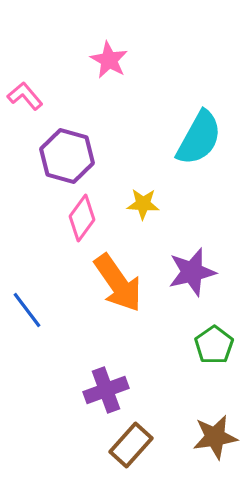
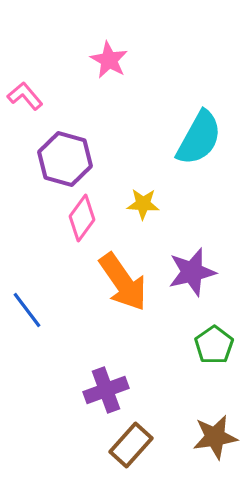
purple hexagon: moved 2 px left, 3 px down
orange arrow: moved 5 px right, 1 px up
